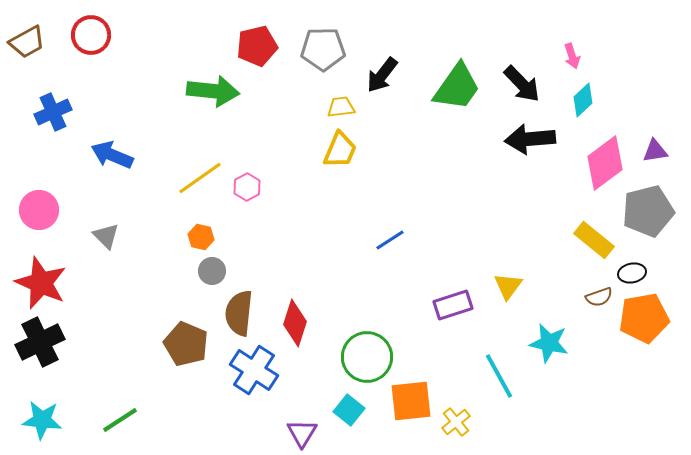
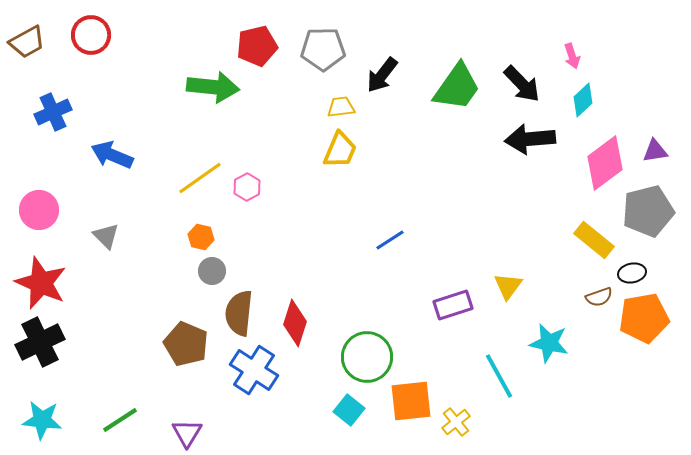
green arrow at (213, 91): moved 4 px up
purple triangle at (302, 433): moved 115 px left
